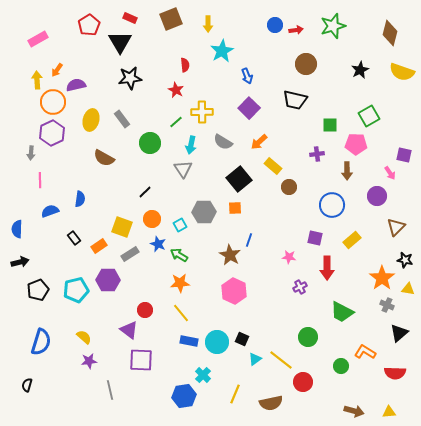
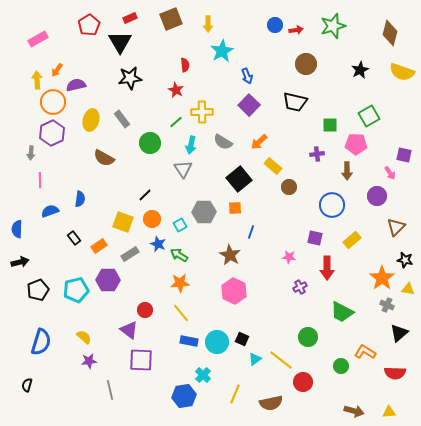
red rectangle at (130, 18): rotated 48 degrees counterclockwise
black trapezoid at (295, 100): moved 2 px down
purple square at (249, 108): moved 3 px up
black line at (145, 192): moved 3 px down
yellow square at (122, 227): moved 1 px right, 5 px up
blue line at (249, 240): moved 2 px right, 8 px up
